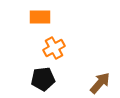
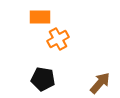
orange cross: moved 4 px right, 9 px up
black pentagon: rotated 15 degrees clockwise
